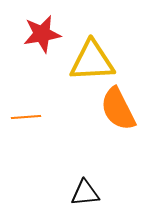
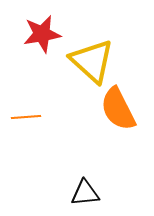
yellow triangle: rotated 45 degrees clockwise
